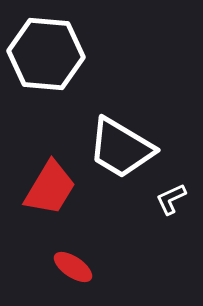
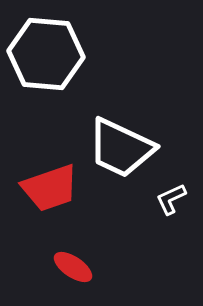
white trapezoid: rotated 6 degrees counterclockwise
red trapezoid: rotated 40 degrees clockwise
